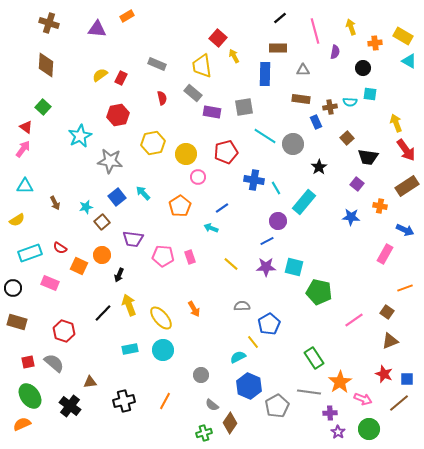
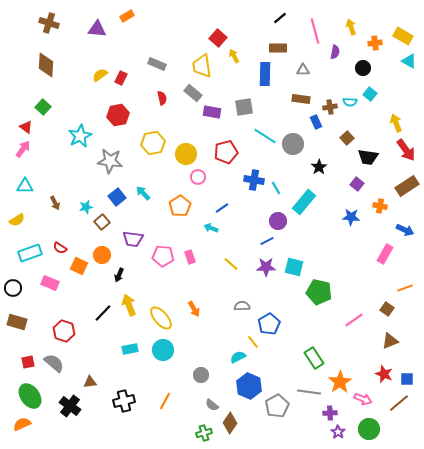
cyan square at (370, 94): rotated 32 degrees clockwise
brown square at (387, 312): moved 3 px up
